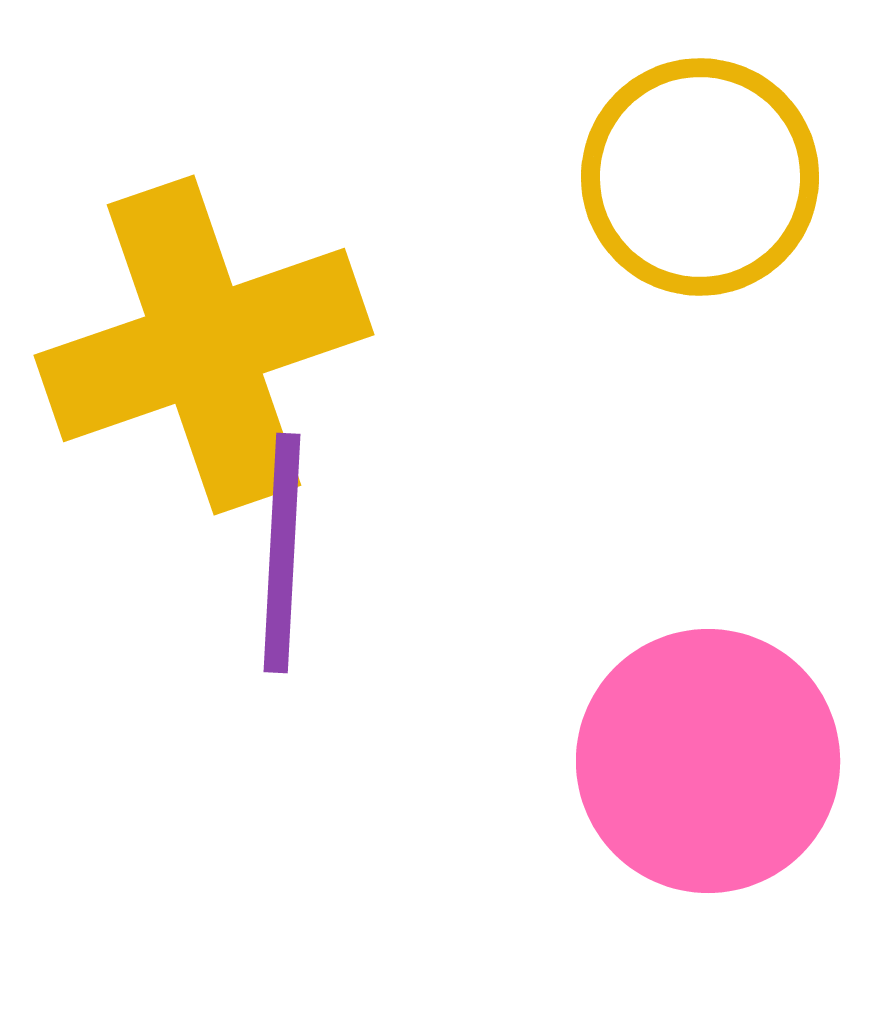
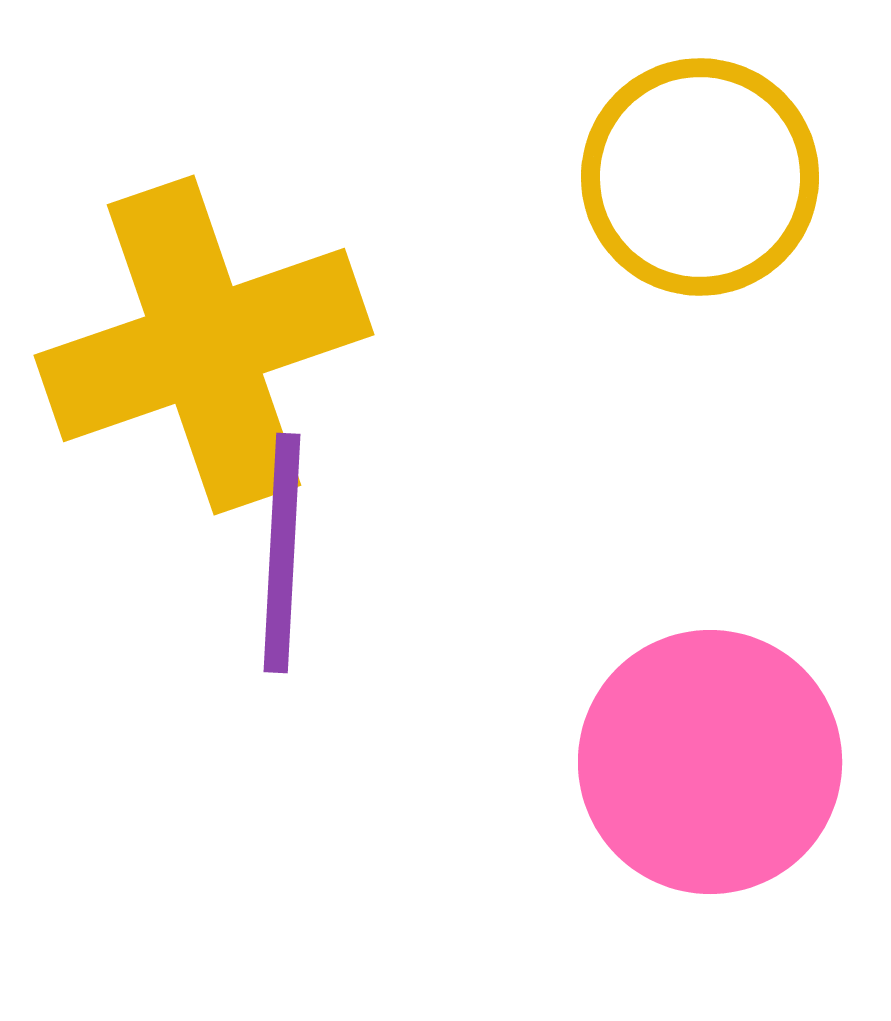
pink circle: moved 2 px right, 1 px down
